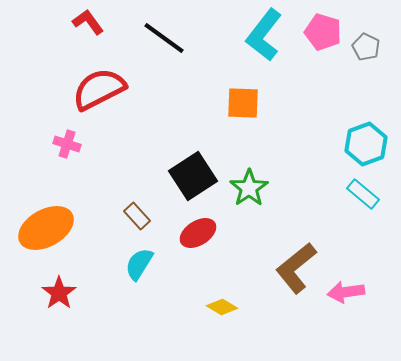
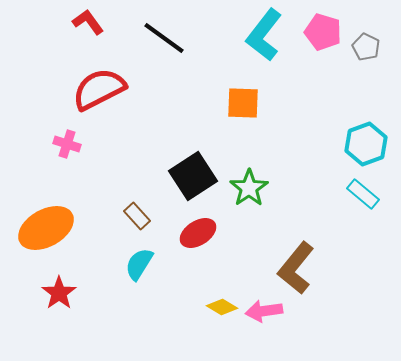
brown L-shape: rotated 12 degrees counterclockwise
pink arrow: moved 82 px left, 19 px down
